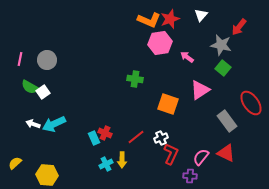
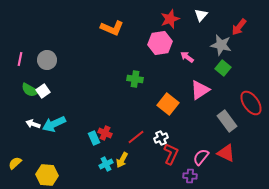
orange L-shape: moved 37 px left, 8 px down
green semicircle: moved 3 px down
white square: moved 1 px up
orange square: rotated 20 degrees clockwise
yellow arrow: rotated 28 degrees clockwise
